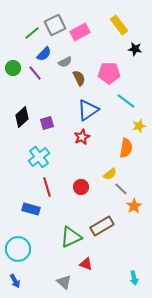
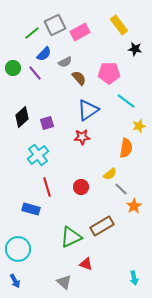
brown semicircle: rotated 14 degrees counterclockwise
red star: rotated 21 degrees clockwise
cyan cross: moved 1 px left, 2 px up
